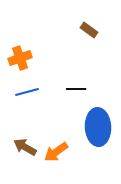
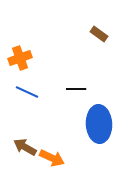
brown rectangle: moved 10 px right, 4 px down
blue line: rotated 40 degrees clockwise
blue ellipse: moved 1 px right, 3 px up
orange arrow: moved 4 px left, 6 px down; rotated 120 degrees counterclockwise
